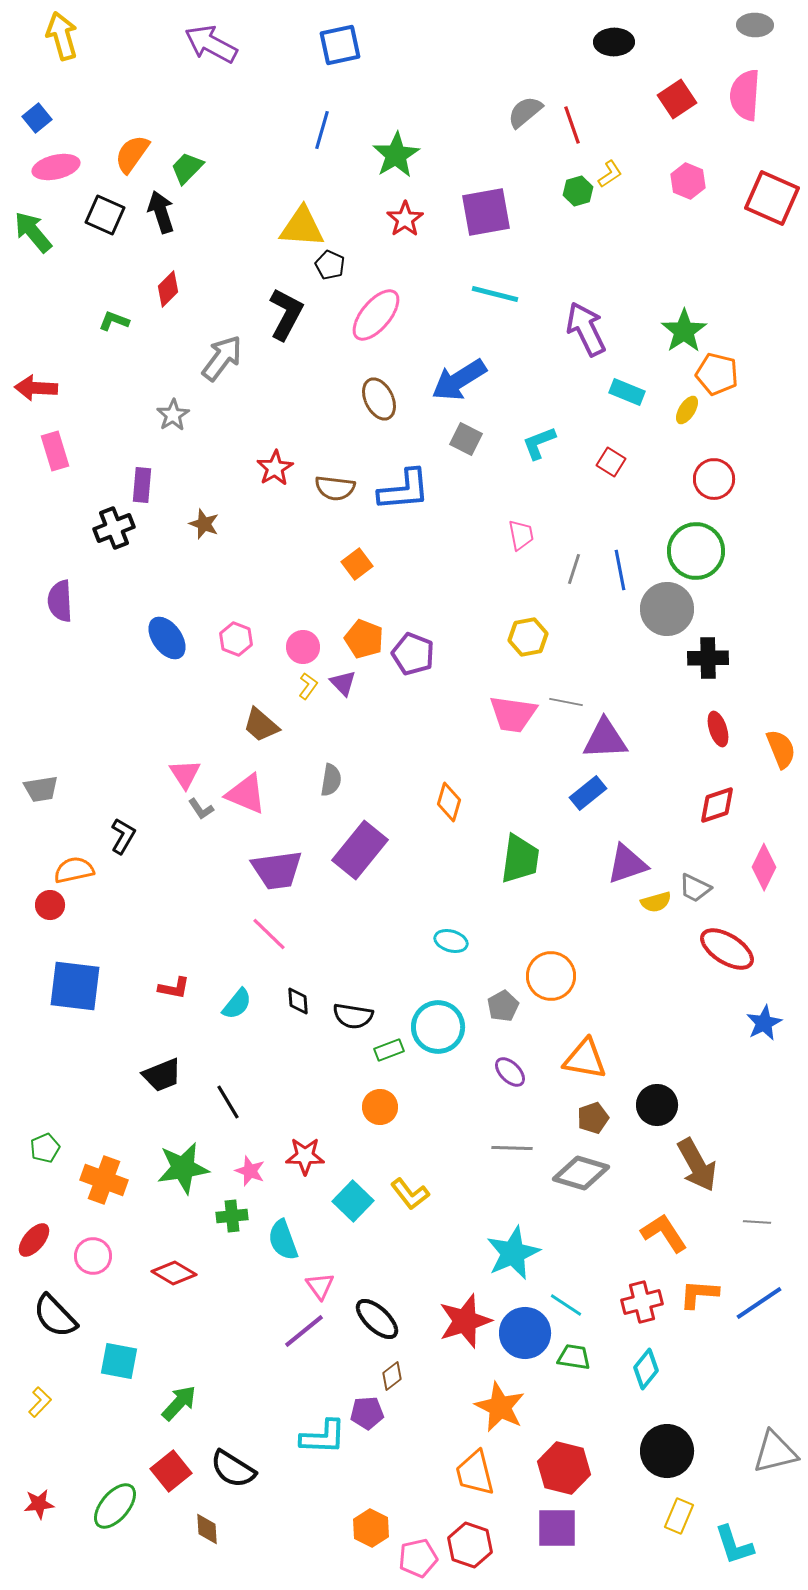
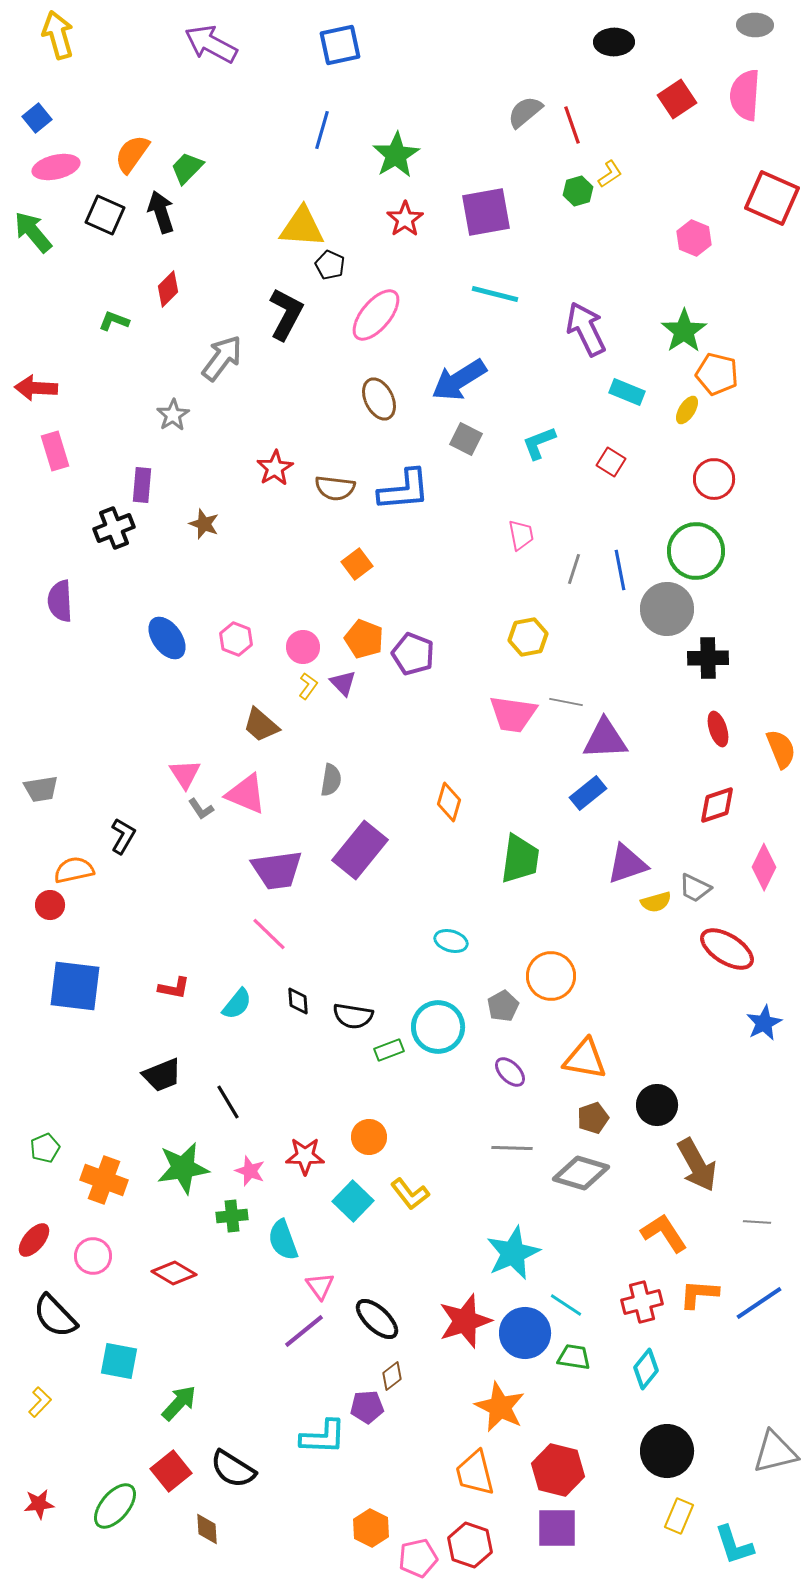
yellow arrow at (62, 36): moved 4 px left, 1 px up
pink hexagon at (688, 181): moved 6 px right, 57 px down
orange circle at (380, 1107): moved 11 px left, 30 px down
purple pentagon at (367, 1413): moved 6 px up
red hexagon at (564, 1468): moved 6 px left, 2 px down
